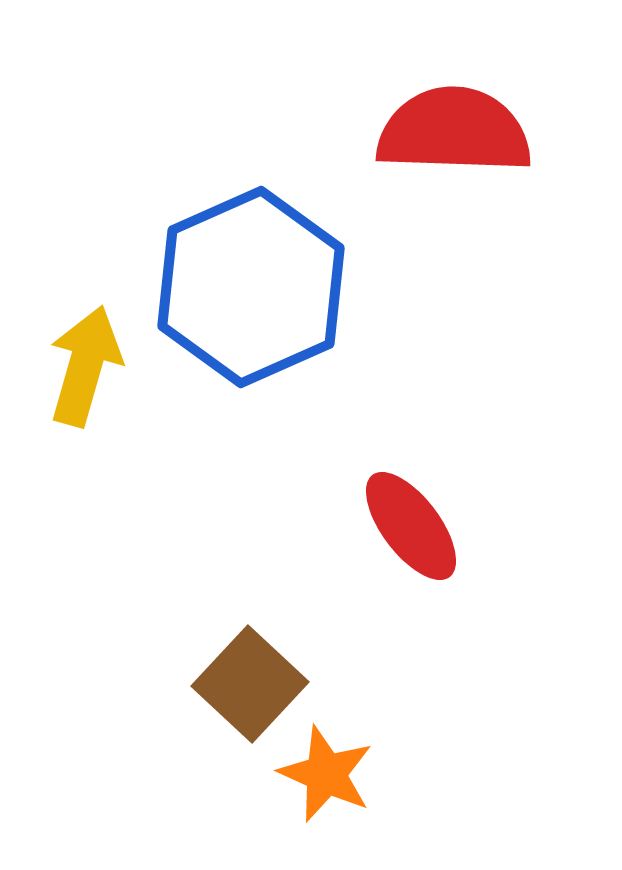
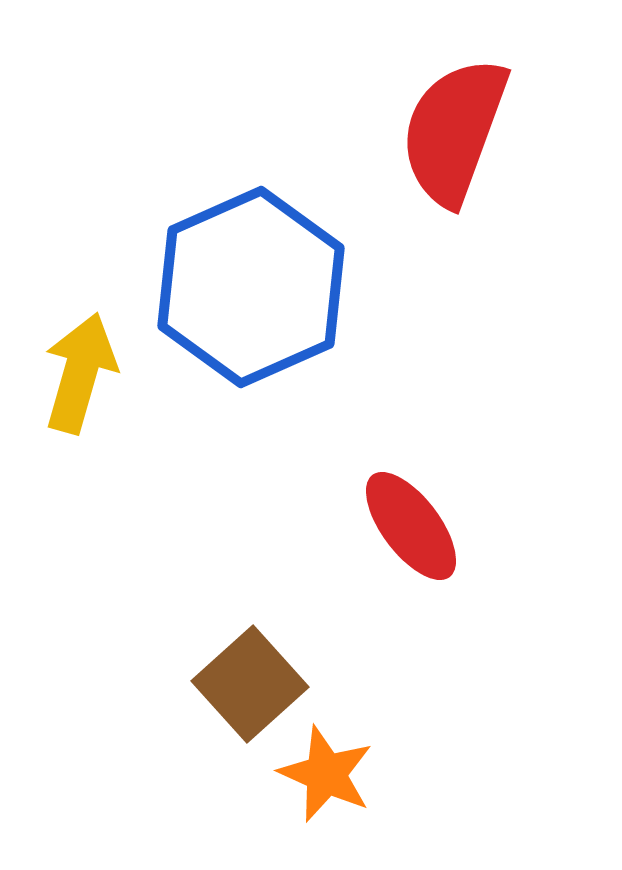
red semicircle: rotated 72 degrees counterclockwise
yellow arrow: moved 5 px left, 7 px down
brown square: rotated 5 degrees clockwise
